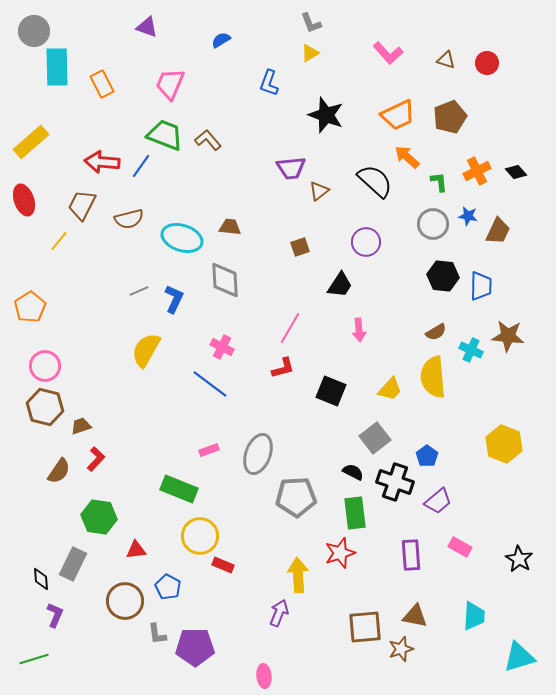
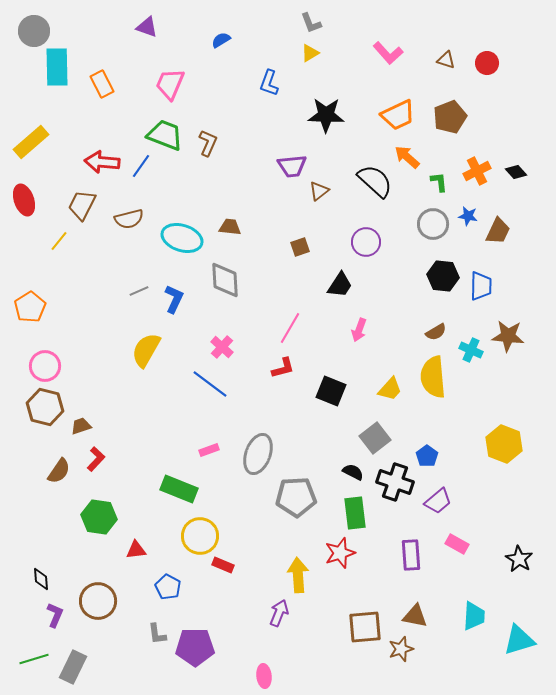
black star at (326, 115): rotated 18 degrees counterclockwise
brown L-shape at (208, 140): moved 3 px down; rotated 64 degrees clockwise
purple trapezoid at (291, 168): moved 1 px right, 2 px up
pink arrow at (359, 330): rotated 25 degrees clockwise
pink cross at (222, 347): rotated 15 degrees clockwise
pink rectangle at (460, 547): moved 3 px left, 3 px up
gray rectangle at (73, 564): moved 103 px down
brown circle at (125, 601): moved 27 px left
cyan triangle at (519, 657): moved 17 px up
